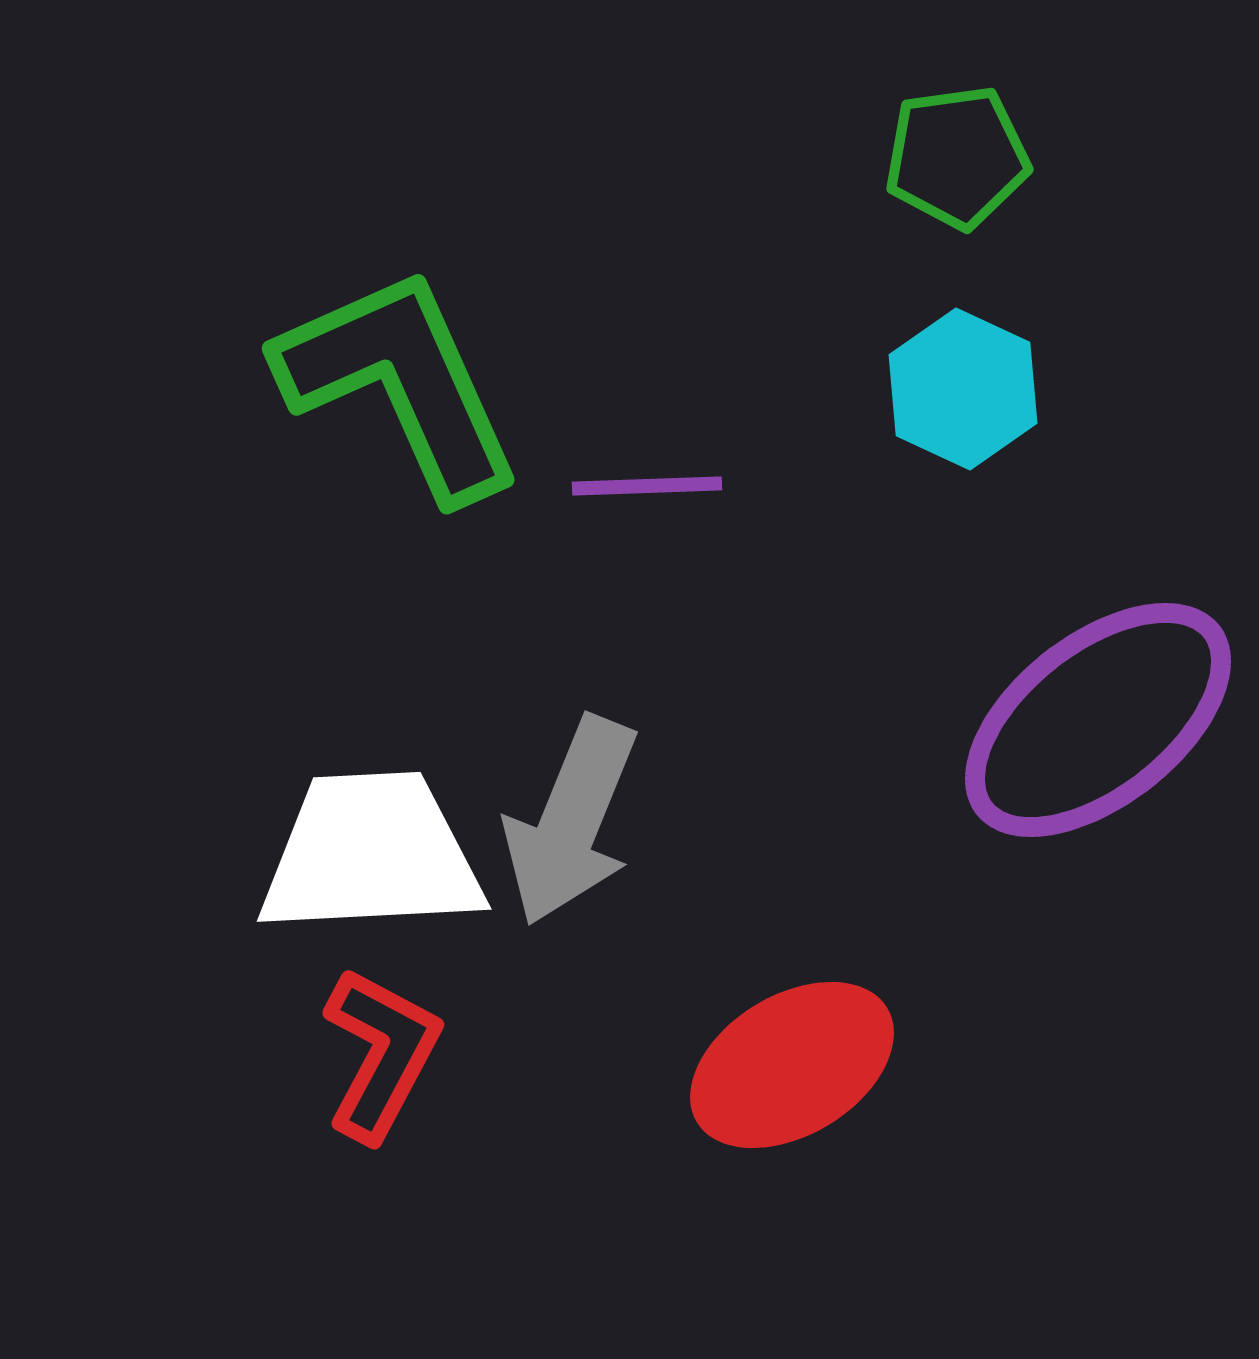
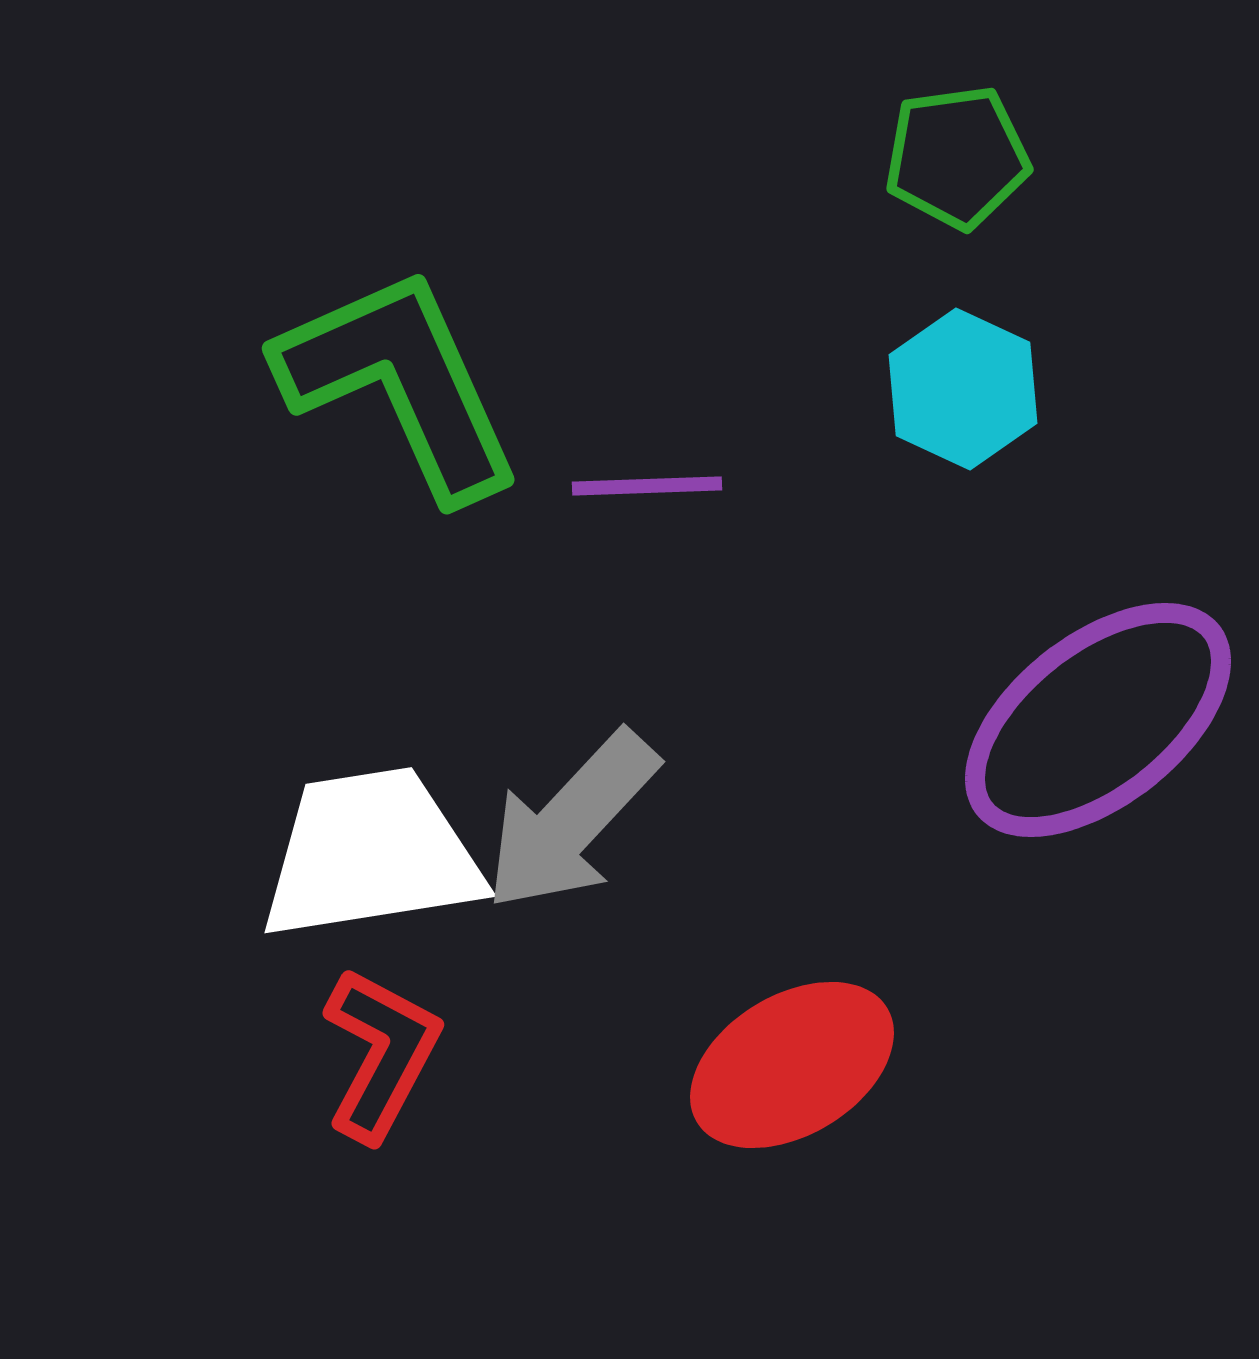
gray arrow: rotated 21 degrees clockwise
white trapezoid: rotated 6 degrees counterclockwise
